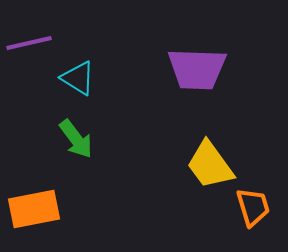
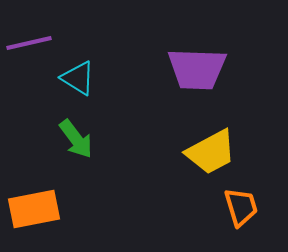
yellow trapezoid: moved 1 px right, 13 px up; rotated 82 degrees counterclockwise
orange trapezoid: moved 12 px left
